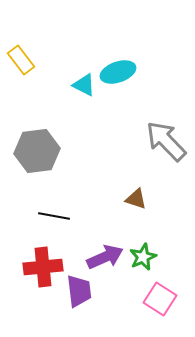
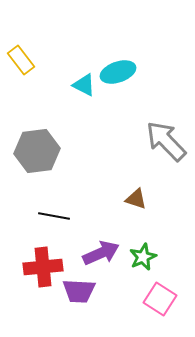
purple arrow: moved 4 px left, 4 px up
purple trapezoid: rotated 100 degrees clockwise
